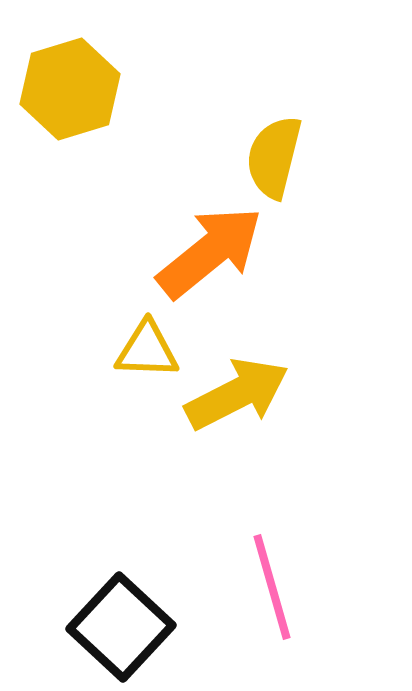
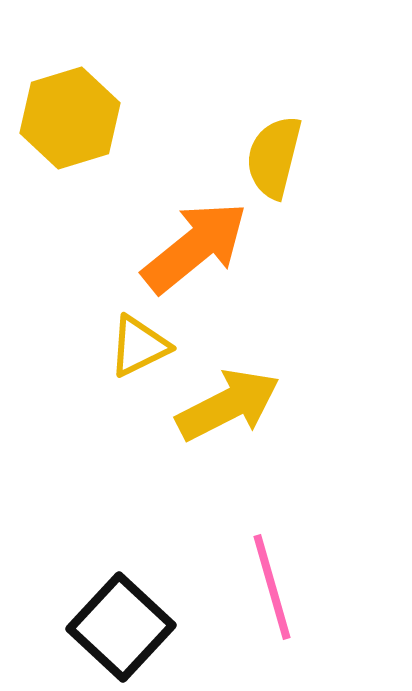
yellow hexagon: moved 29 px down
orange arrow: moved 15 px left, 5 px up
yellow triangle: moved 8 px left, 4 px up; rotated 28 degrees counterclockwise
yellow arrow: moved 9 px left, 11 px down
